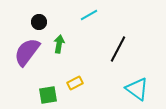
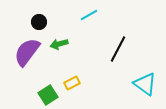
green arrow: rotated 114 degrees counterclockwise
yellow rectangle: moved 3 px left
cyan triangle: moved 8 px right, 5 px up
green square: rotated 24 degrees counterclockwise
